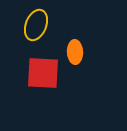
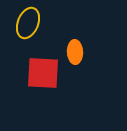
yellow ellipse: moved 8 px left, 2 px up
